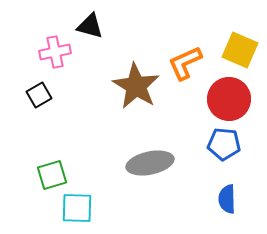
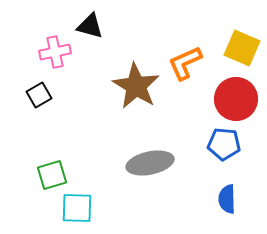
yellow square: moved 2 px right, 2 px up
red circle: moved 7 px right
